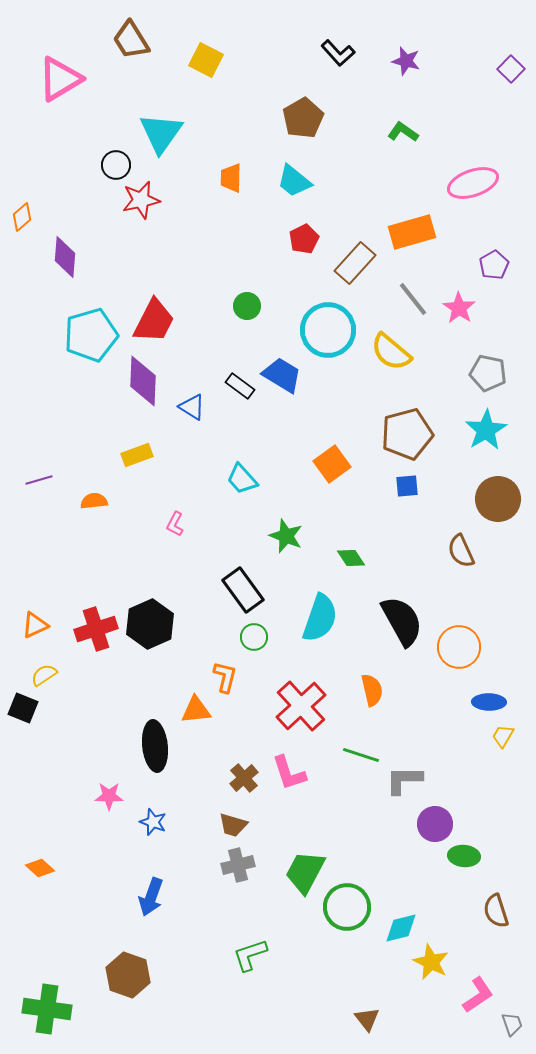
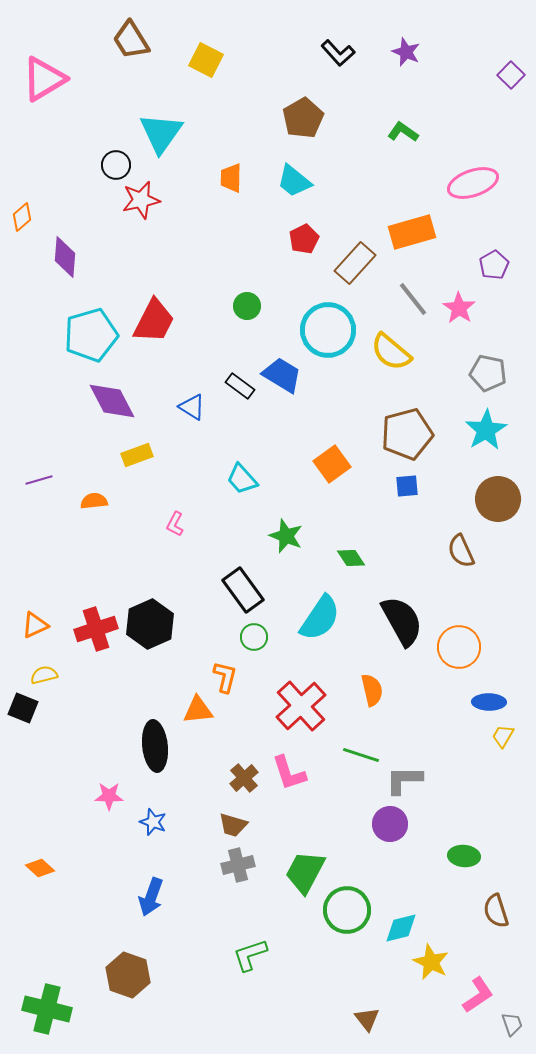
purple star at (406, 61): moved 9 px up; rotated 8 degrees clockwise
purple square at (511, 69): moved 6 px down
pink triangle at (60, 79): moved 16 px left
purple diamond at (143, 381): moved 31 px left, 20 px down; rotated 30 degrees counterclockwise
cyan semicircle at (320, 618): rotated 15 degrees clockwise
yellow semicircle at (44, 675): rotated 20 degrees clockwise
orange triangle at (196, 710): moved 2 px right
purple circle at (435, 824): moved 45 px left
green circle at (347, 907): moved 3 px down
green cross at (47, 1009): rotated 6 degrees clockwise
